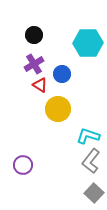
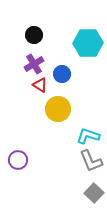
gray L-shape: rotated 60 degrees counterclockwise
purple circle: moved 5 px left, 5 px up
